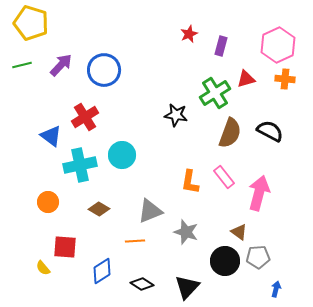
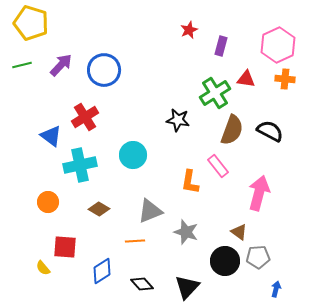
red star: moved 4 px up
red triangle: rotated 24 degrees clockwise
black star: moved 2 px right, 5 px down
brown semicircle: moved 2 px right, 3 px up
cyan circle: moved 11 px right
pink rectangle: moved 6 px left, 11 px up
black diamond: rotated 15 degrees clockwise
